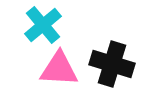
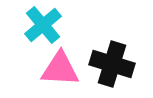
pink triangle: moved 1 px right
